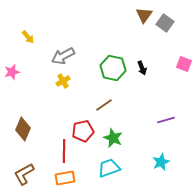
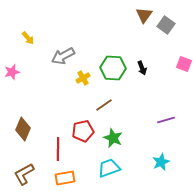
gray square: moved 1 px right, 2 px down
yellow arrow: moved 1 px down
green hexagon: rotated 10 degrees counterclockwise
yellow cross: moved 20 px right, 3 px up
red line: moved 6 px left, 2 px up
